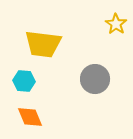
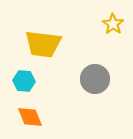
yellow star: moved 3 px left
